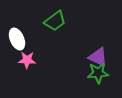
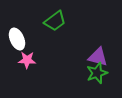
purple triangle: rotated 10 degrees counterclockwise
green star: moved 1 px left; rotated 15 degrees counterclockwise
